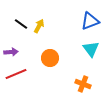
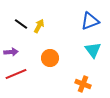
cyan triangle: moved 2 px right, 1 px down
